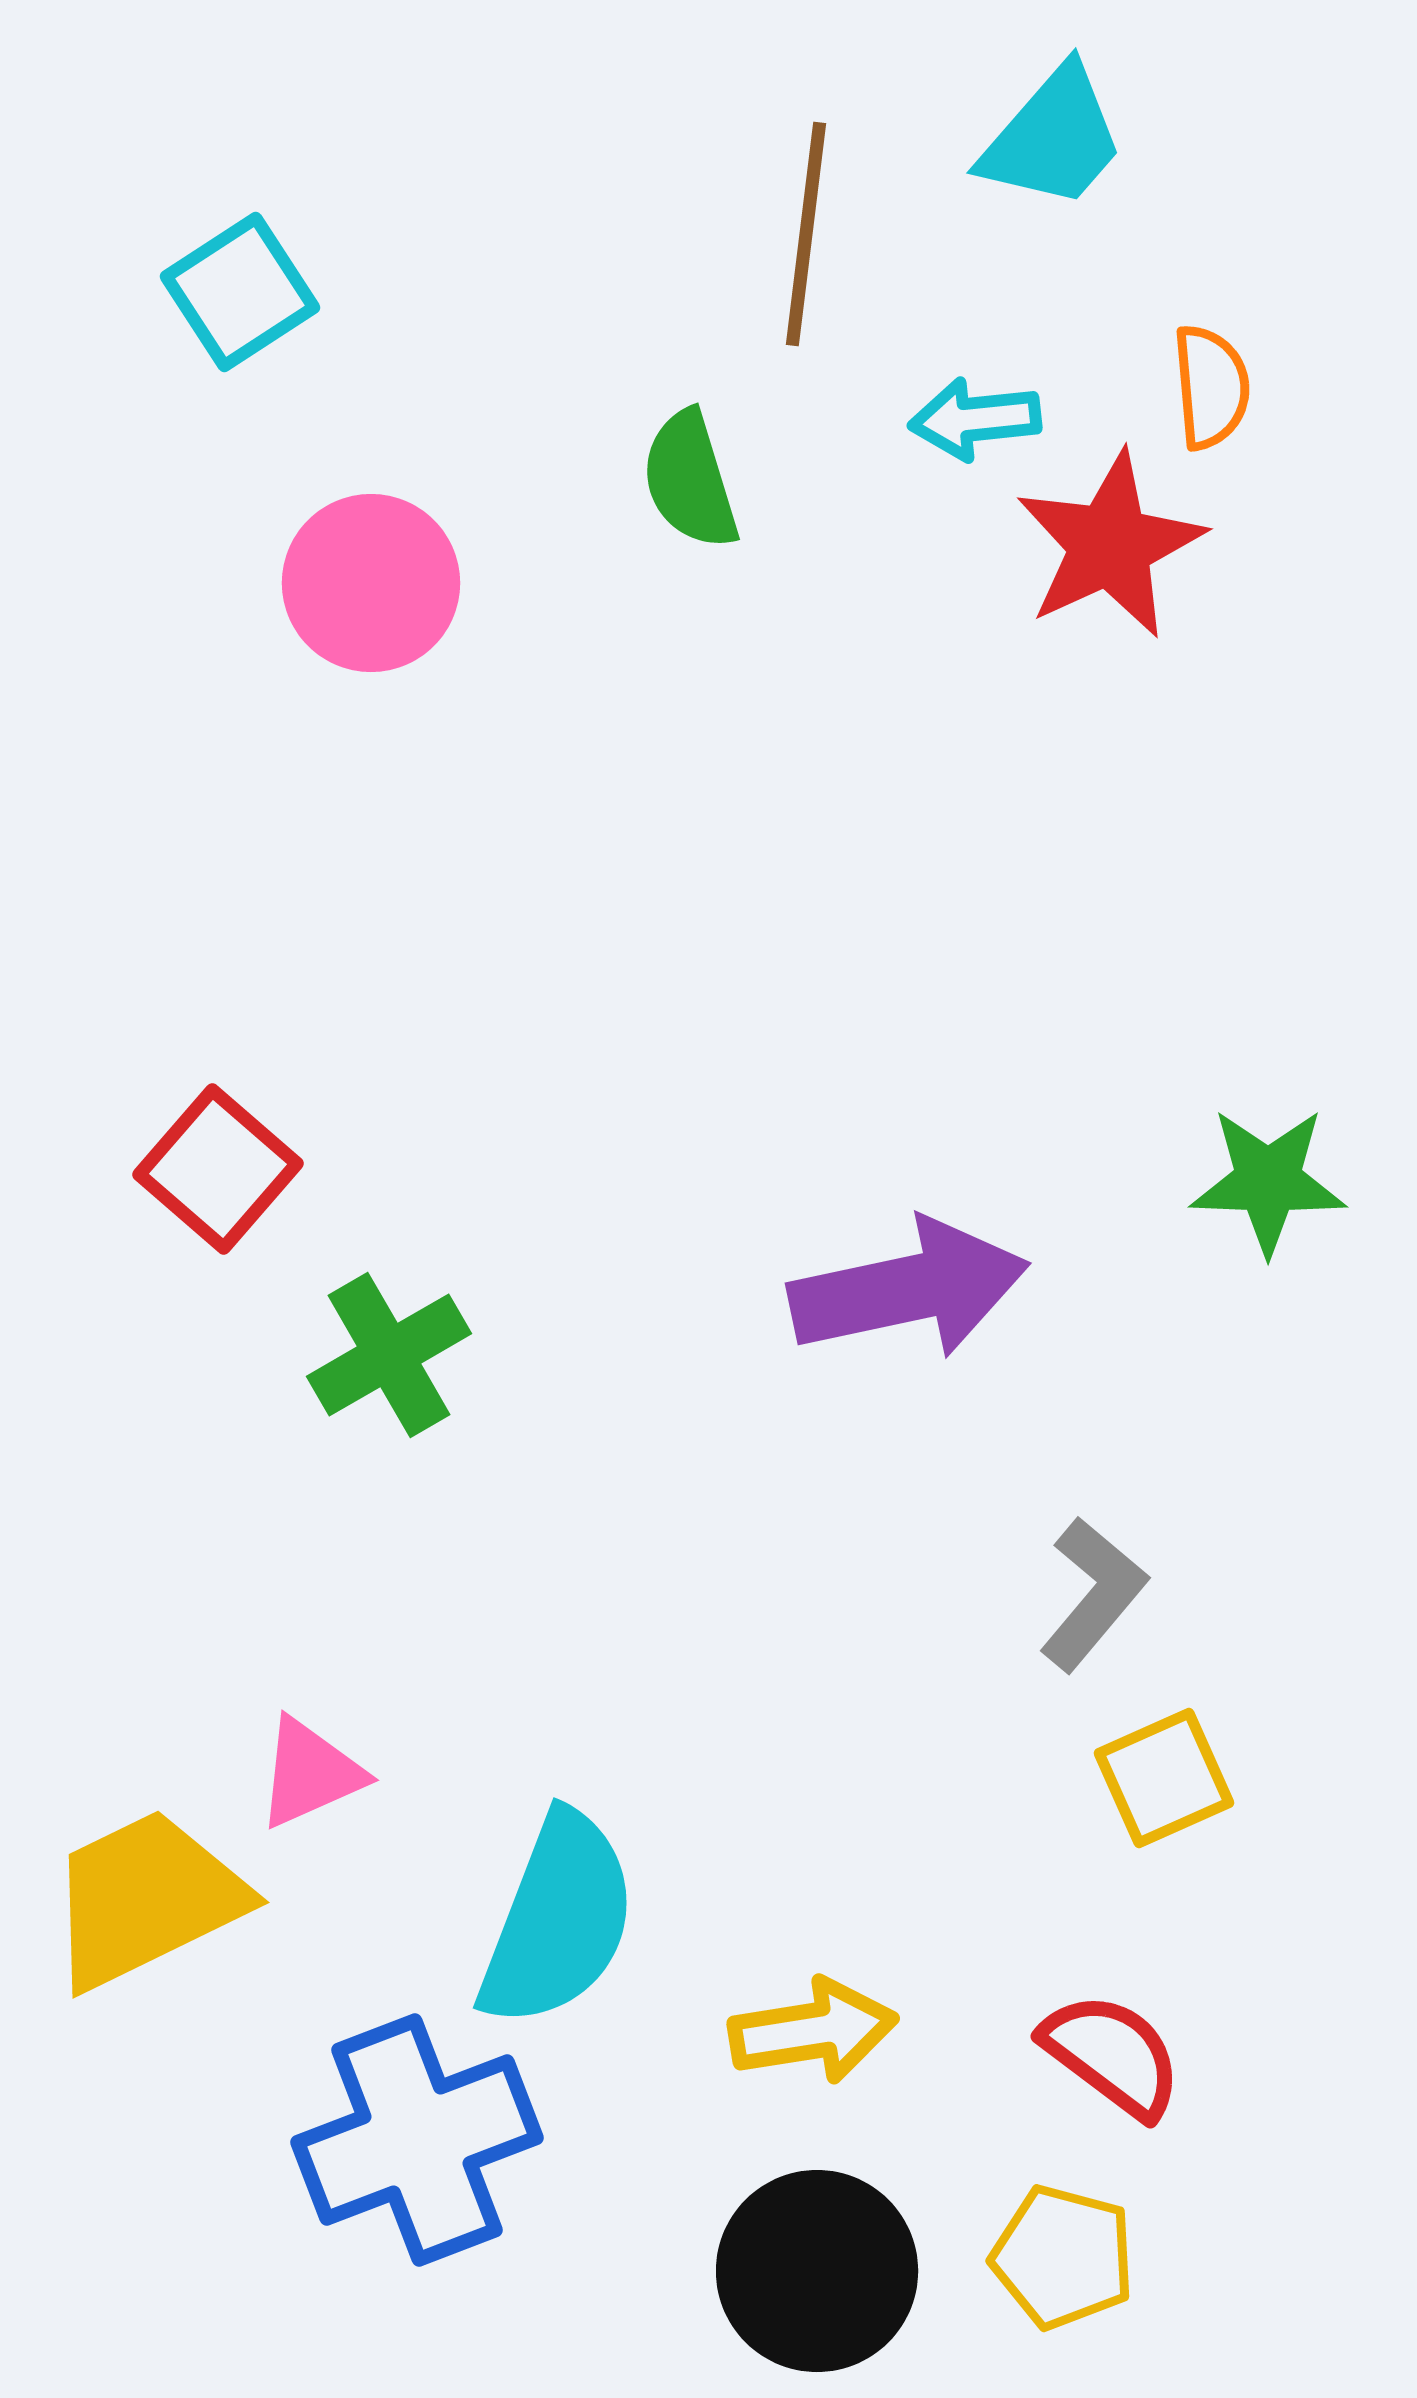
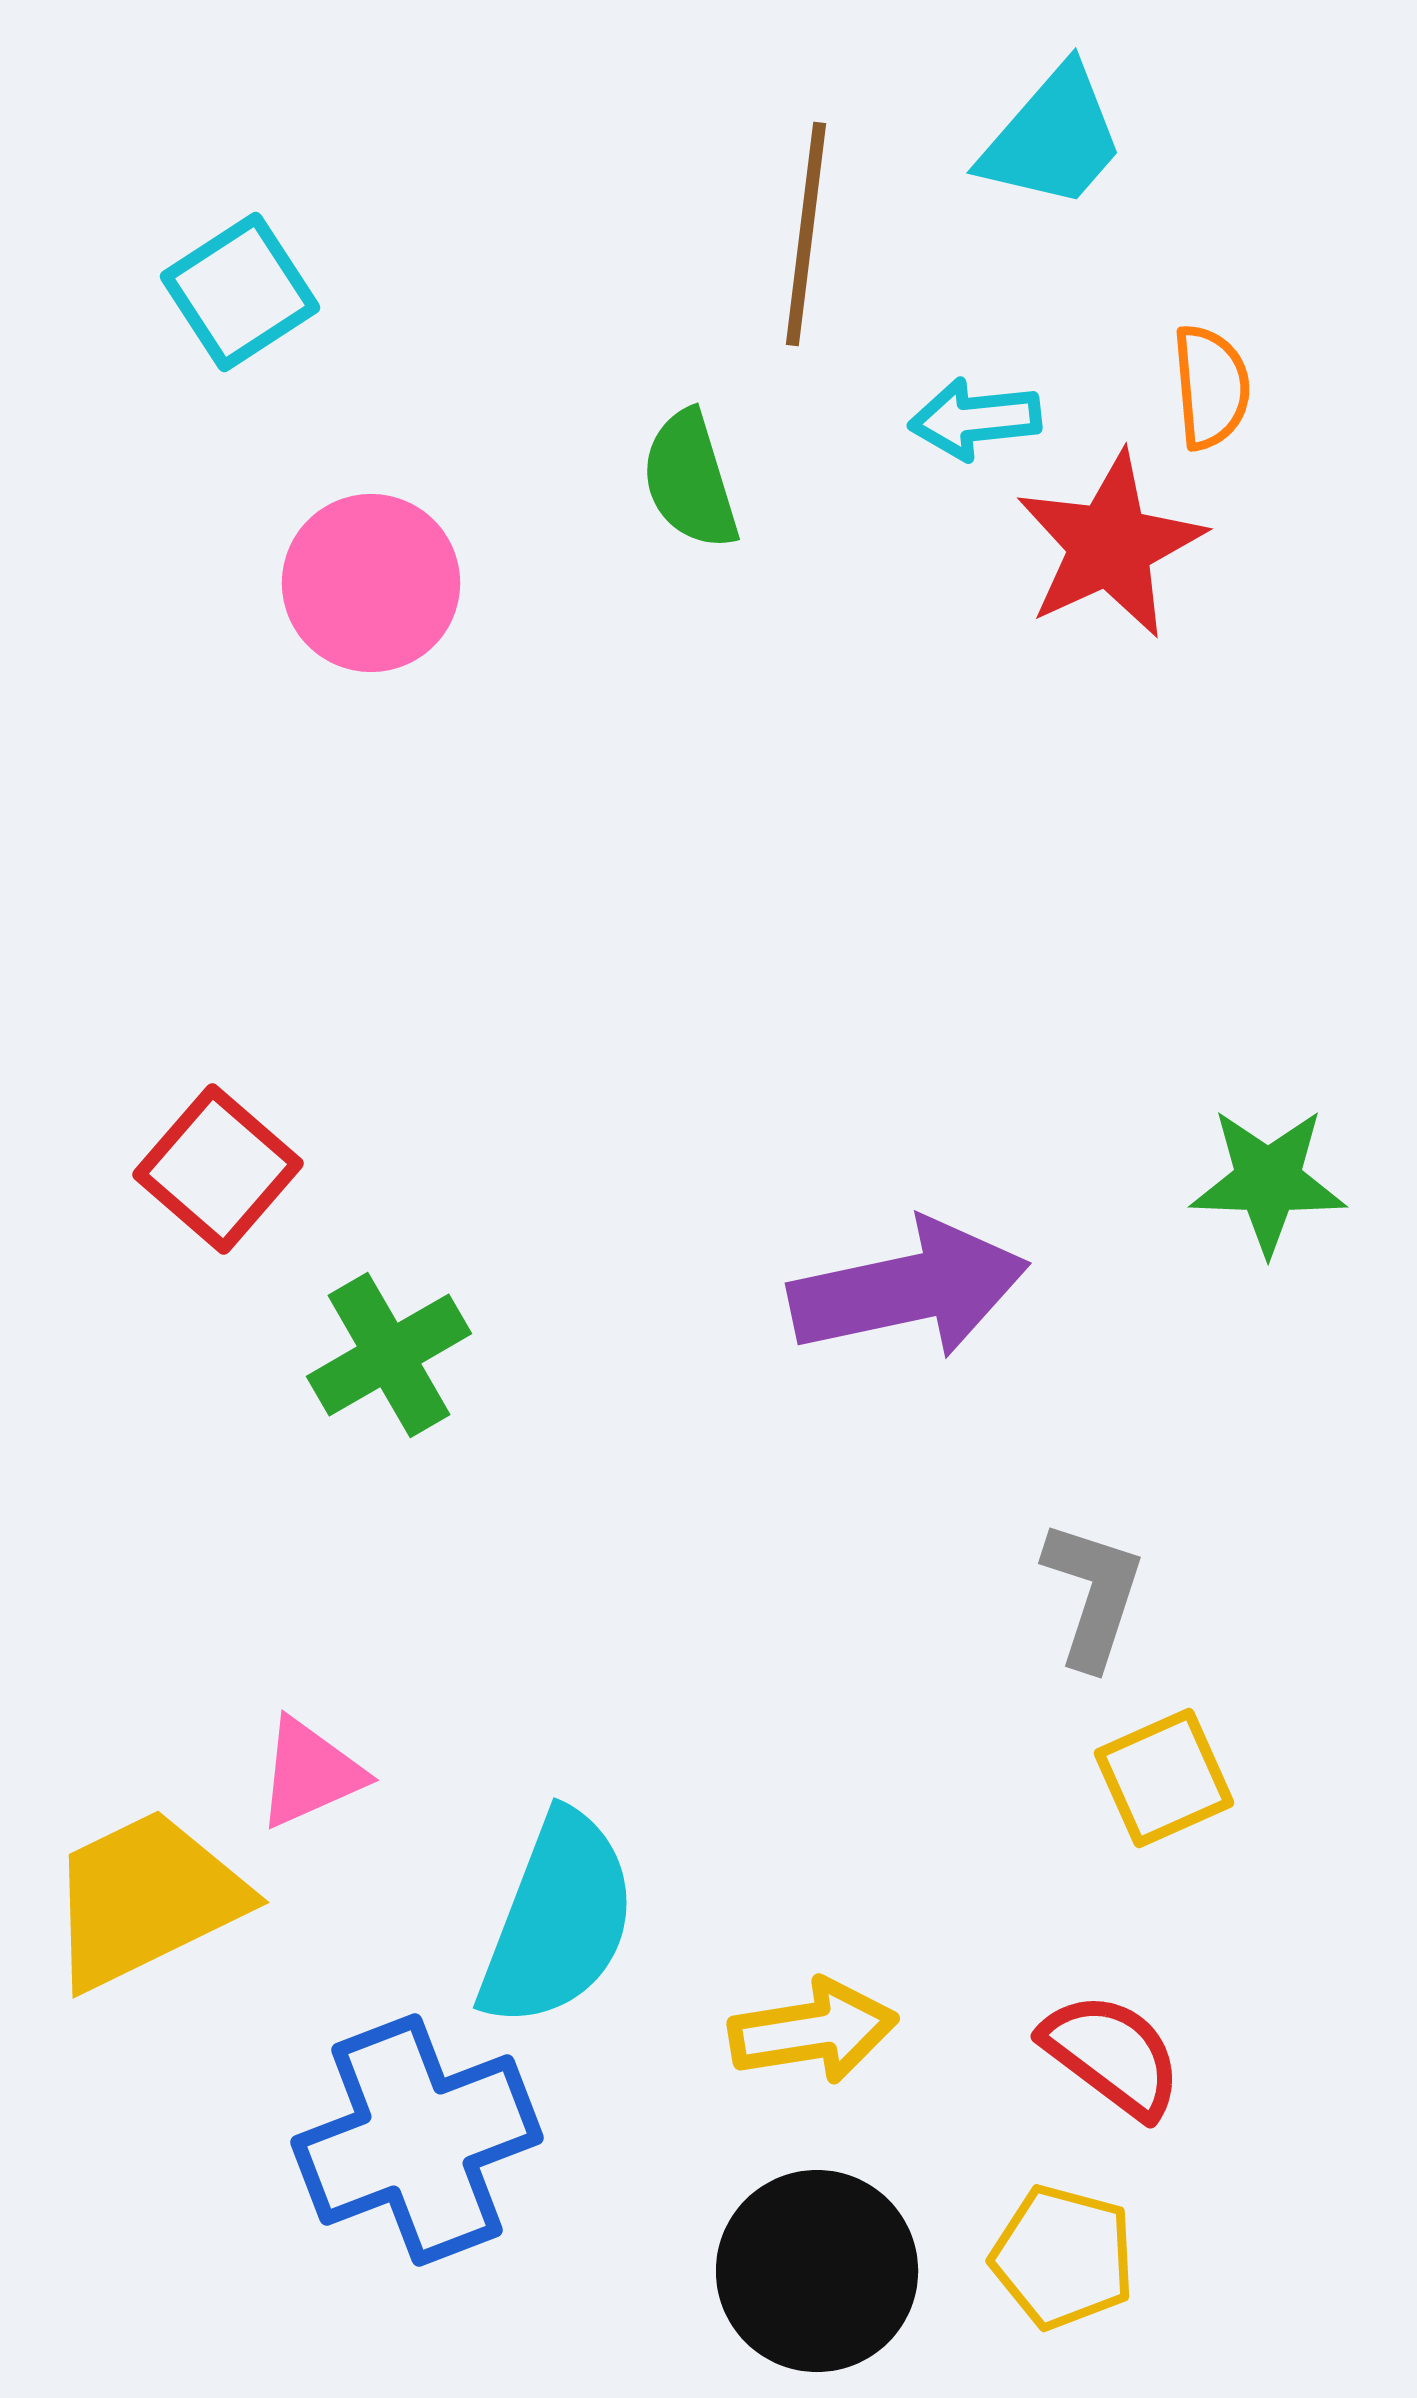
gray L-shape: rotated 22 degrees counterclockwise
